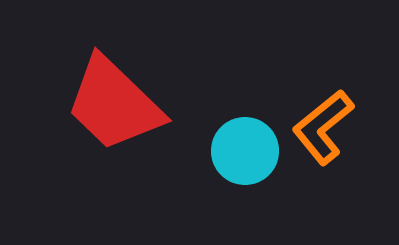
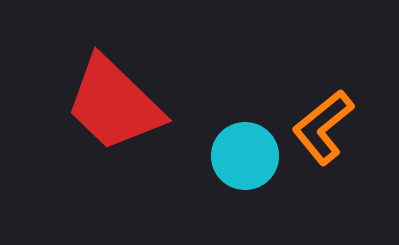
cyan circle: moved 5 px down
